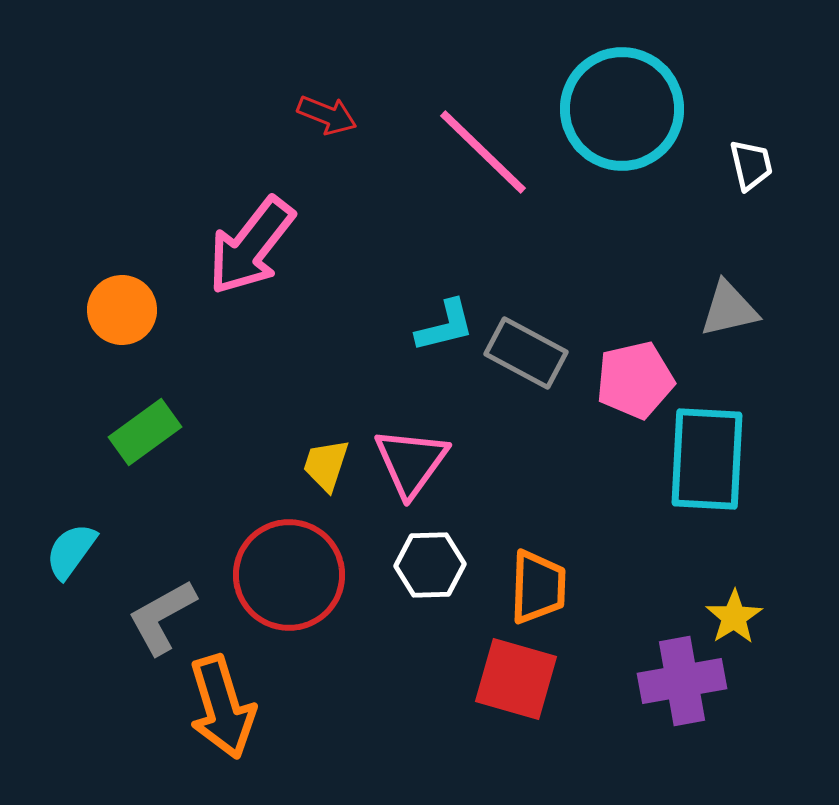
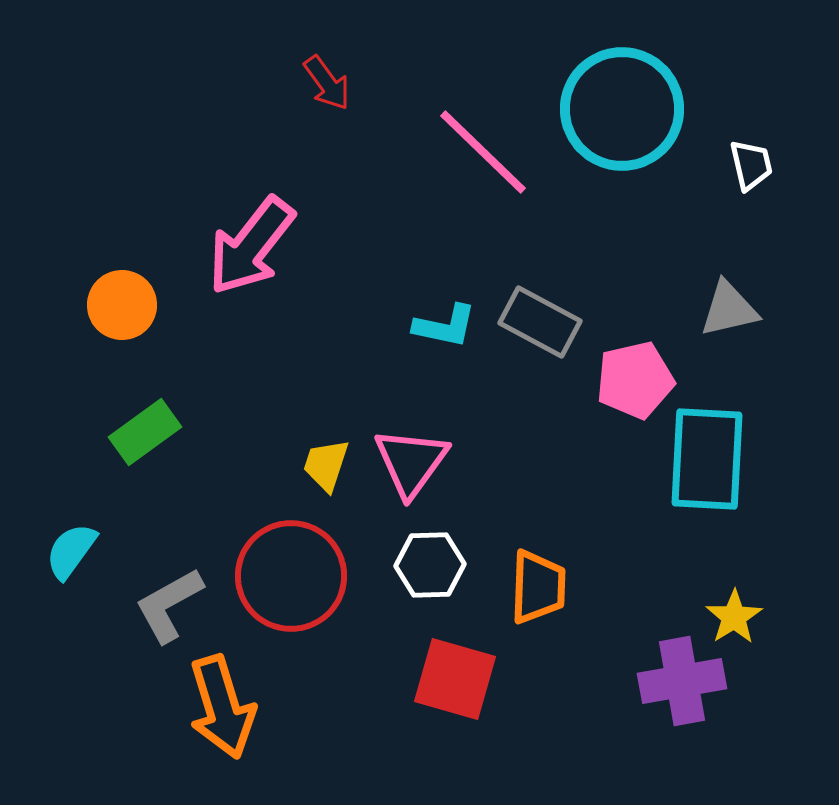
red arrow: moved 32 px up; rotated 32 degrees clockwise
orange circle: moved 5 px up
cyan L-shape: rotated 26 degrees clockwise
gray rectangle: moved 14 px right, 31 px up
red circle: moved 2 px right, 1 px down
gray L-shape: moved 7 px right, 12 px up
red square: moved 61 px left
